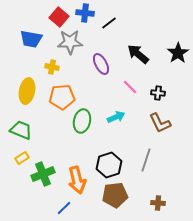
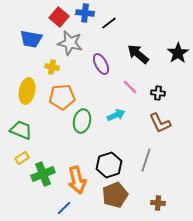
gray star: moved 1 px down; rotated 15 degrees clockwise
cyan arrow: moved 2 px up
brown pentagon: rotated 15 degrees counterclockwise
